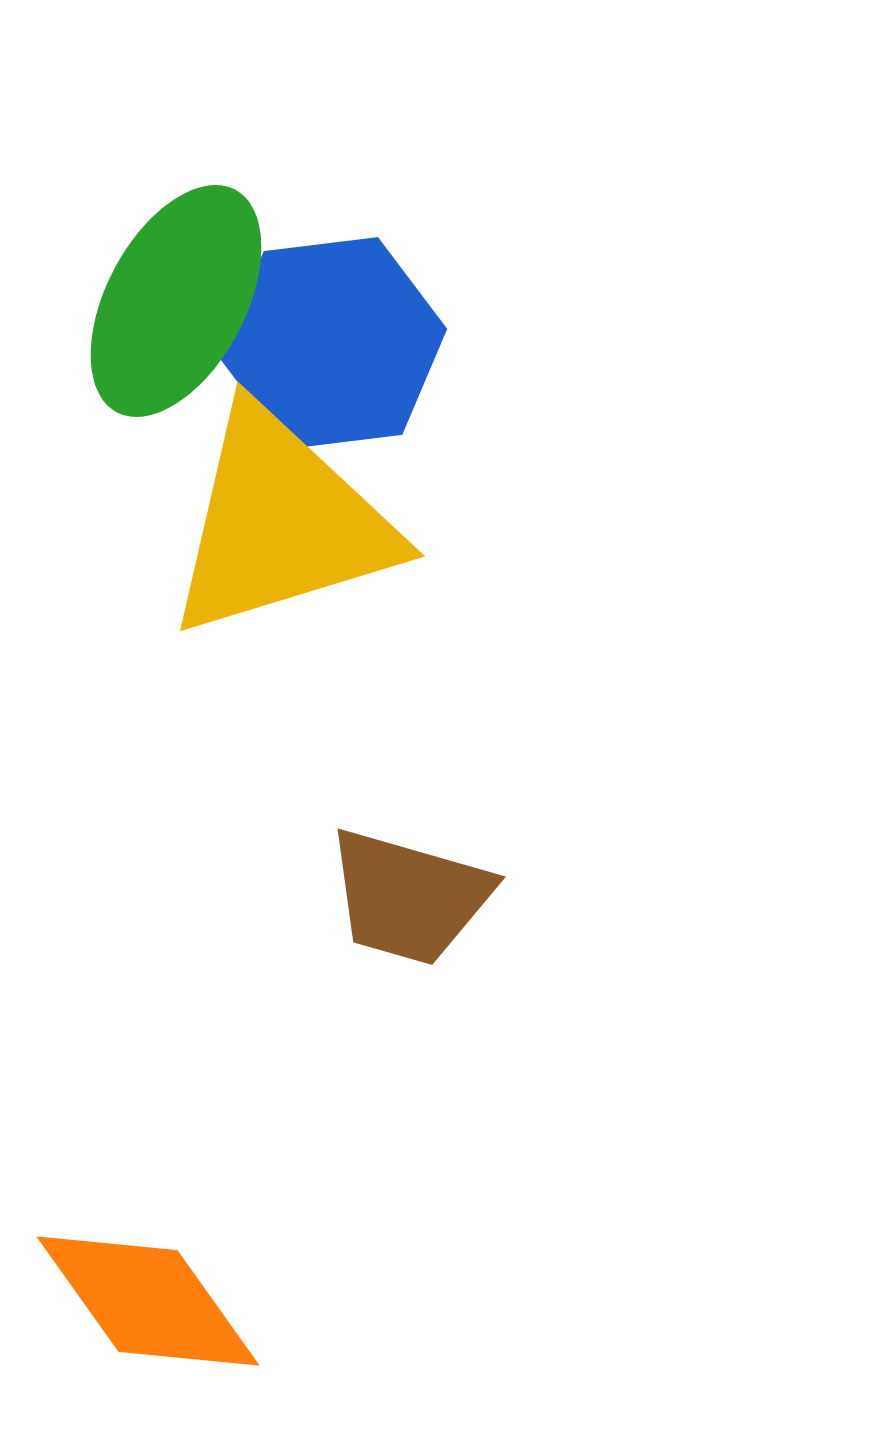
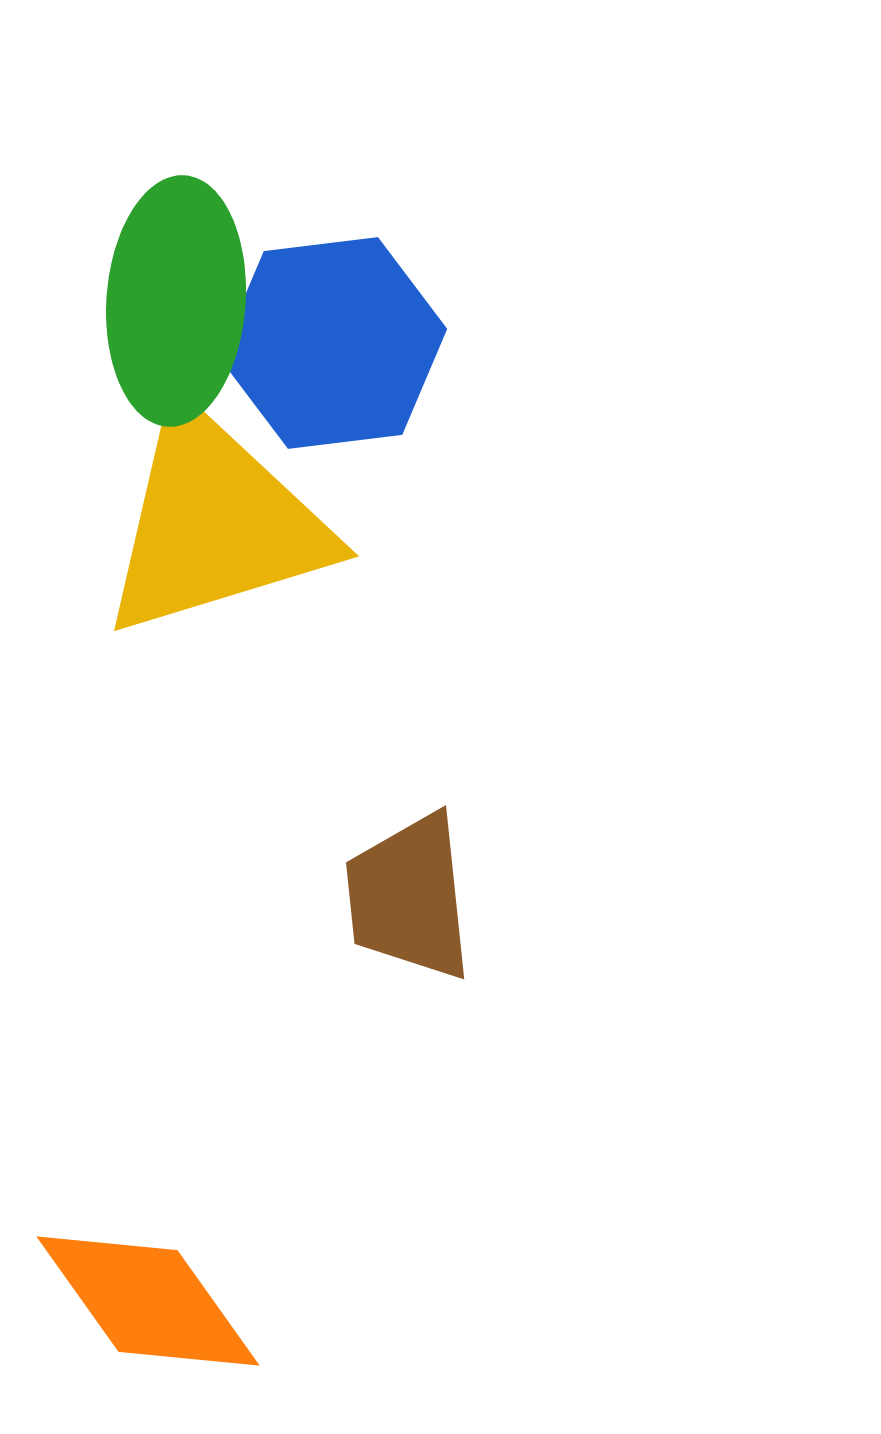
green ellipse: rotated 24 degrees counterclockwise
yellow triangle: moved 66 px left
brown trapezoid: rotated 68 degrees clockwise
